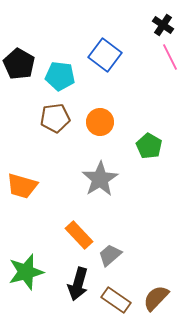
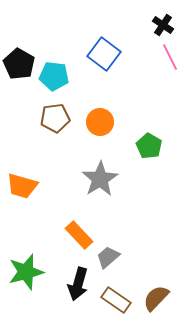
blue square: moved 1 px left, 1 px up
cyan pentagon: moved 6 px left
gray trapezoid: moved 2 px left, 2 px down
